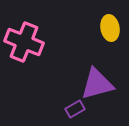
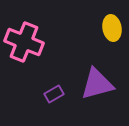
yellow ellipse: moved 2 px right
purple rectangle: moved 21 px left, 15 px up
